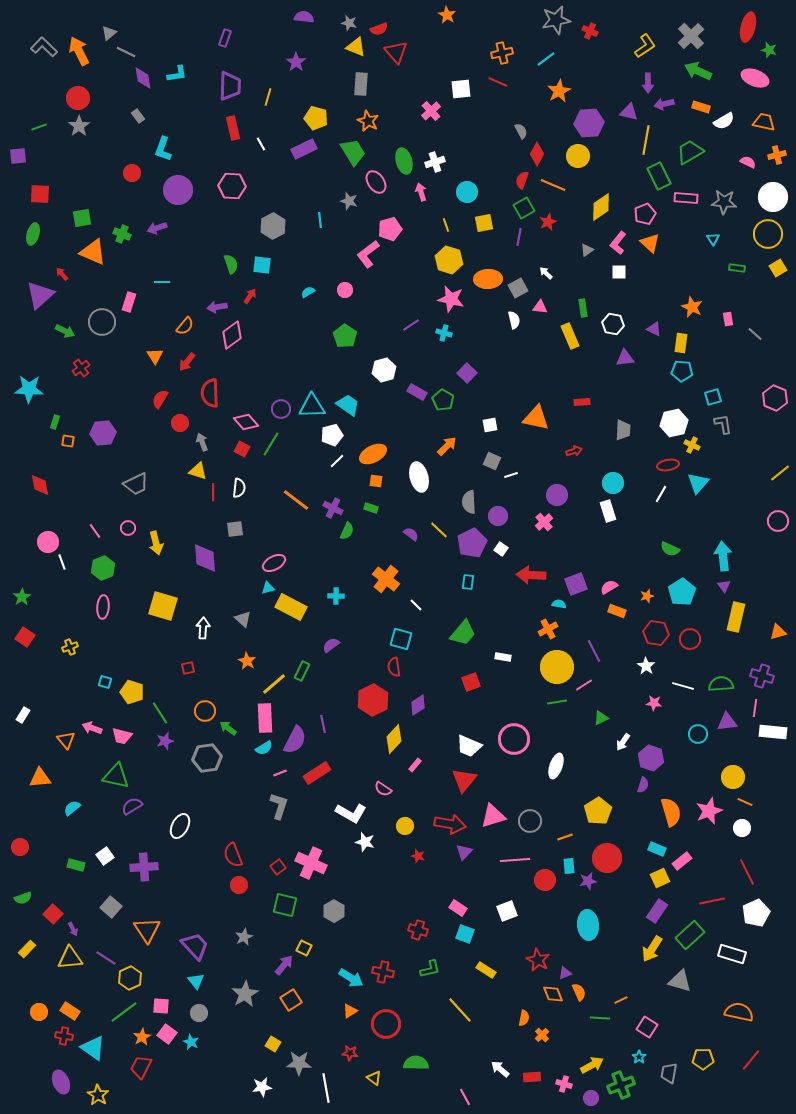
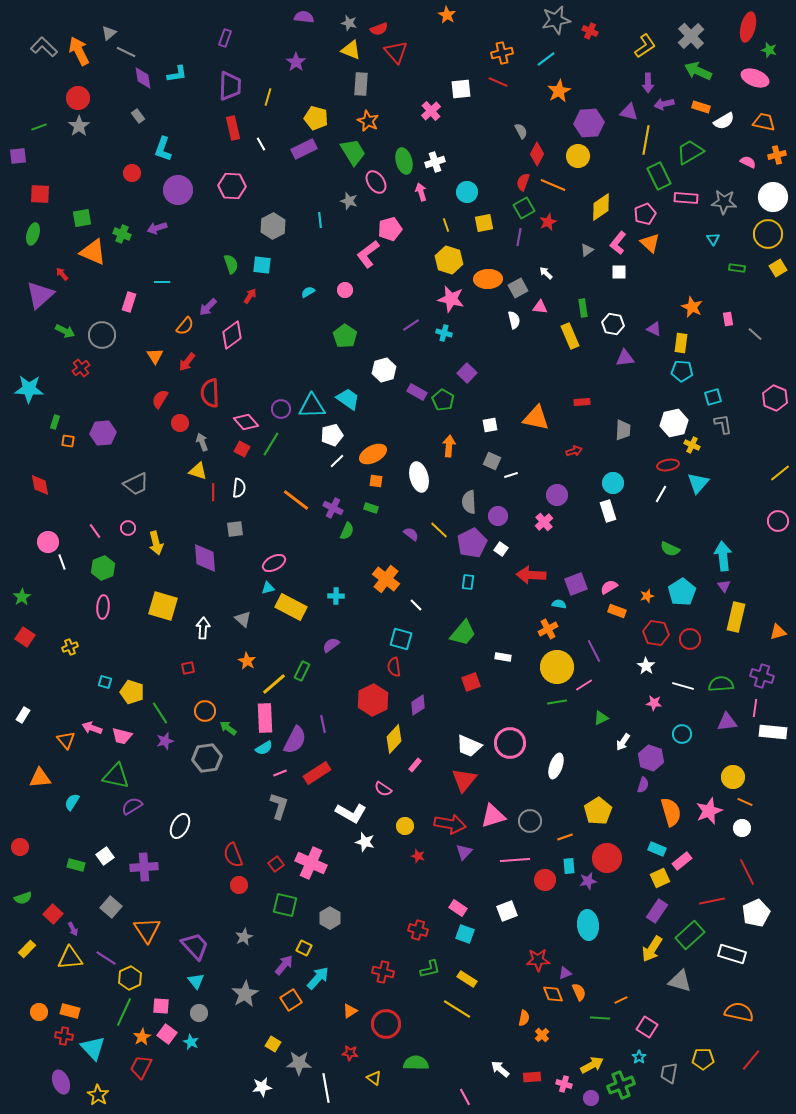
yellow triangle at (356, 47): moved 5 px left, 3 px down
red semicircle at (522, 180): moved 1 px right, 2 px down
purple arrow at (217, 307): moved 9 px left; rotated 36 degrees counterclockwise
gray circle at (102, 322): moved 13 px down
cyan trapezoid at (348, 405): moved 6 px up
orange arrow at (447, 446): moved 2 px right; rotated 40 degrees counterclockwise
cyan circle at (698, 734): moved 16 px left
pink circle at (514, 739): moved 4 px left, 4 px down
cyan semicircle at (72, 808): moved 6 px up; rotated 18 degrees counterclockwise
red square at (278, 867): moved 2 px left, 3 px up
gray hexagon at (334, 911): moved 4 px left, 7 px down
red star at (538, 960): rotated 30 degrees counterclockwise
yellow rectangle at (486, 970): moved 19 px left, 9 px down
cyan arrow at (351, 978): moved 33 px left; rotated 80 degrees counterclockwise
yellow line at (460, 1010): moved 3 px left, 1 px up; rotated 16 degrees counterclockwise
orange rectangle at (70, 1011): rotated 18 degrees counterclockwise
green line at (124, 1012): rotated 28 degrees counterclockwise
cyan triangle at (93, 1048): rotated 12 degrees clockwise
